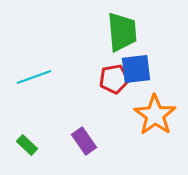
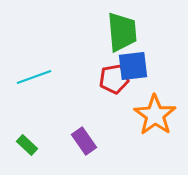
blue square: moved 3 px left, 3 px up
